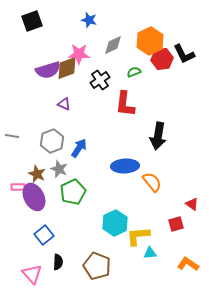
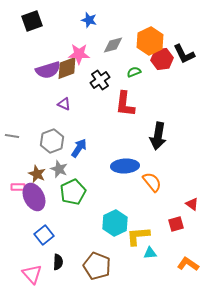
gray diamond: rotated 10 degrees clockwise
